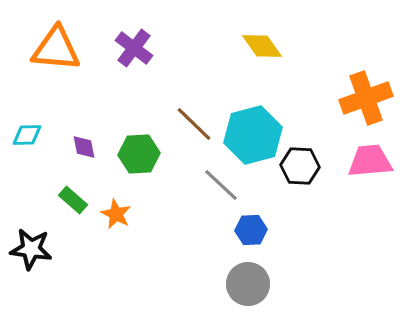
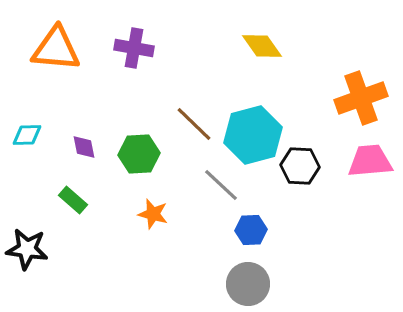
purple cross: rotated 27 degrees counterclockwise
orange cross: moved 5 px left
orange star: moved 37 px right; rotated 12 degrees counterclockwise
black star: moved 4 px left
